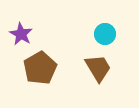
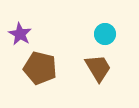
purple star: moved 1 px left
brown pentagon: rotated 28 degrees counterclockwise
